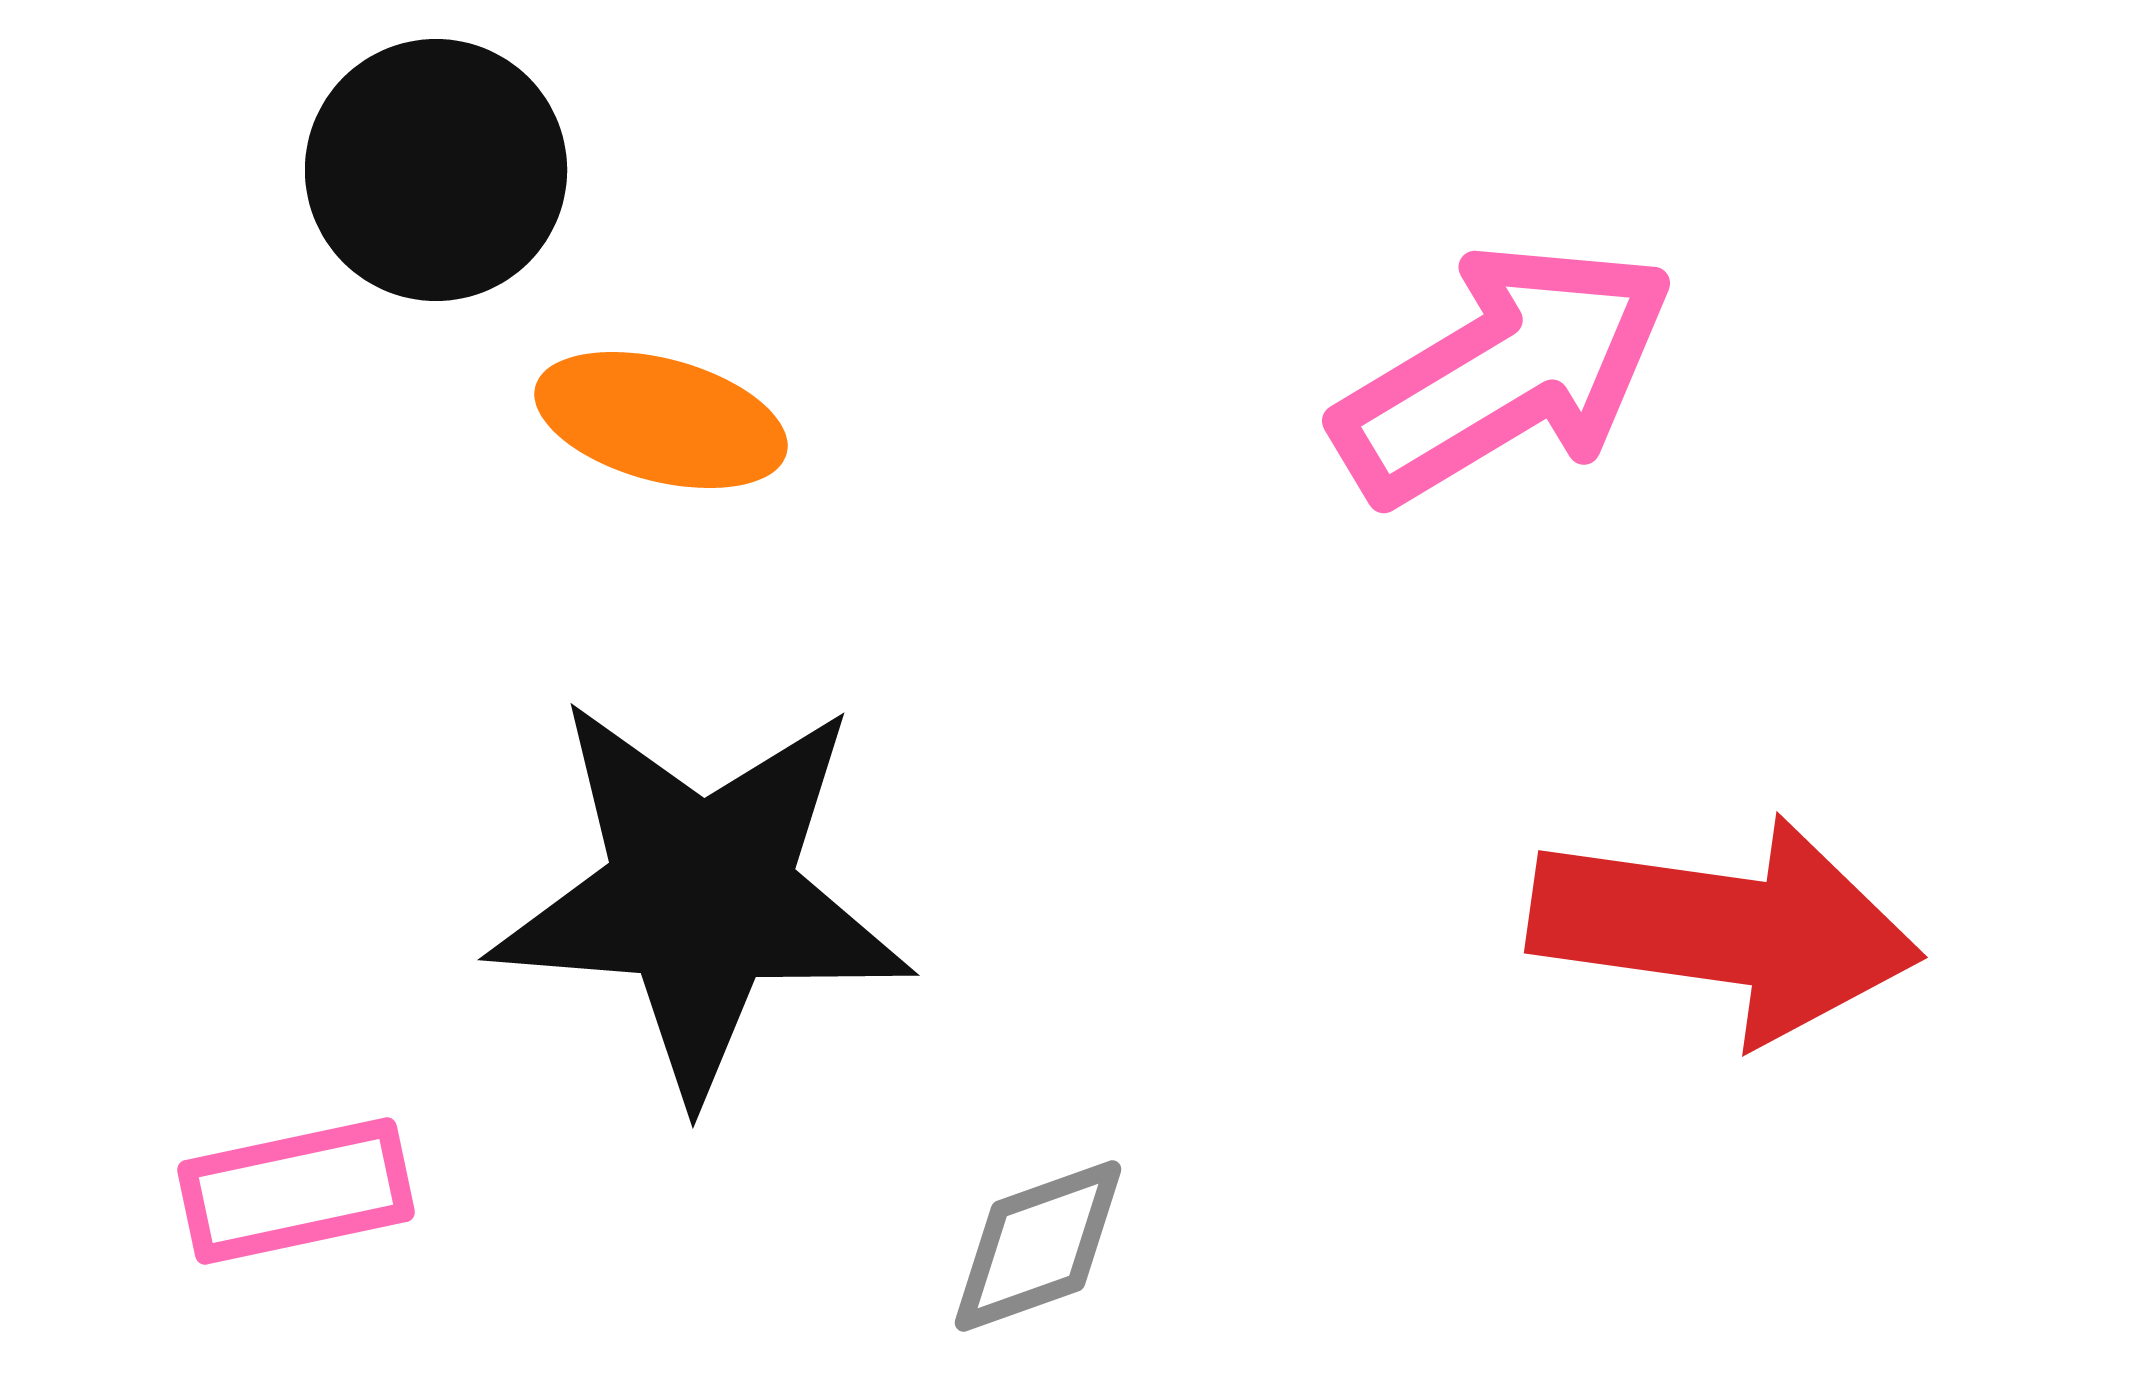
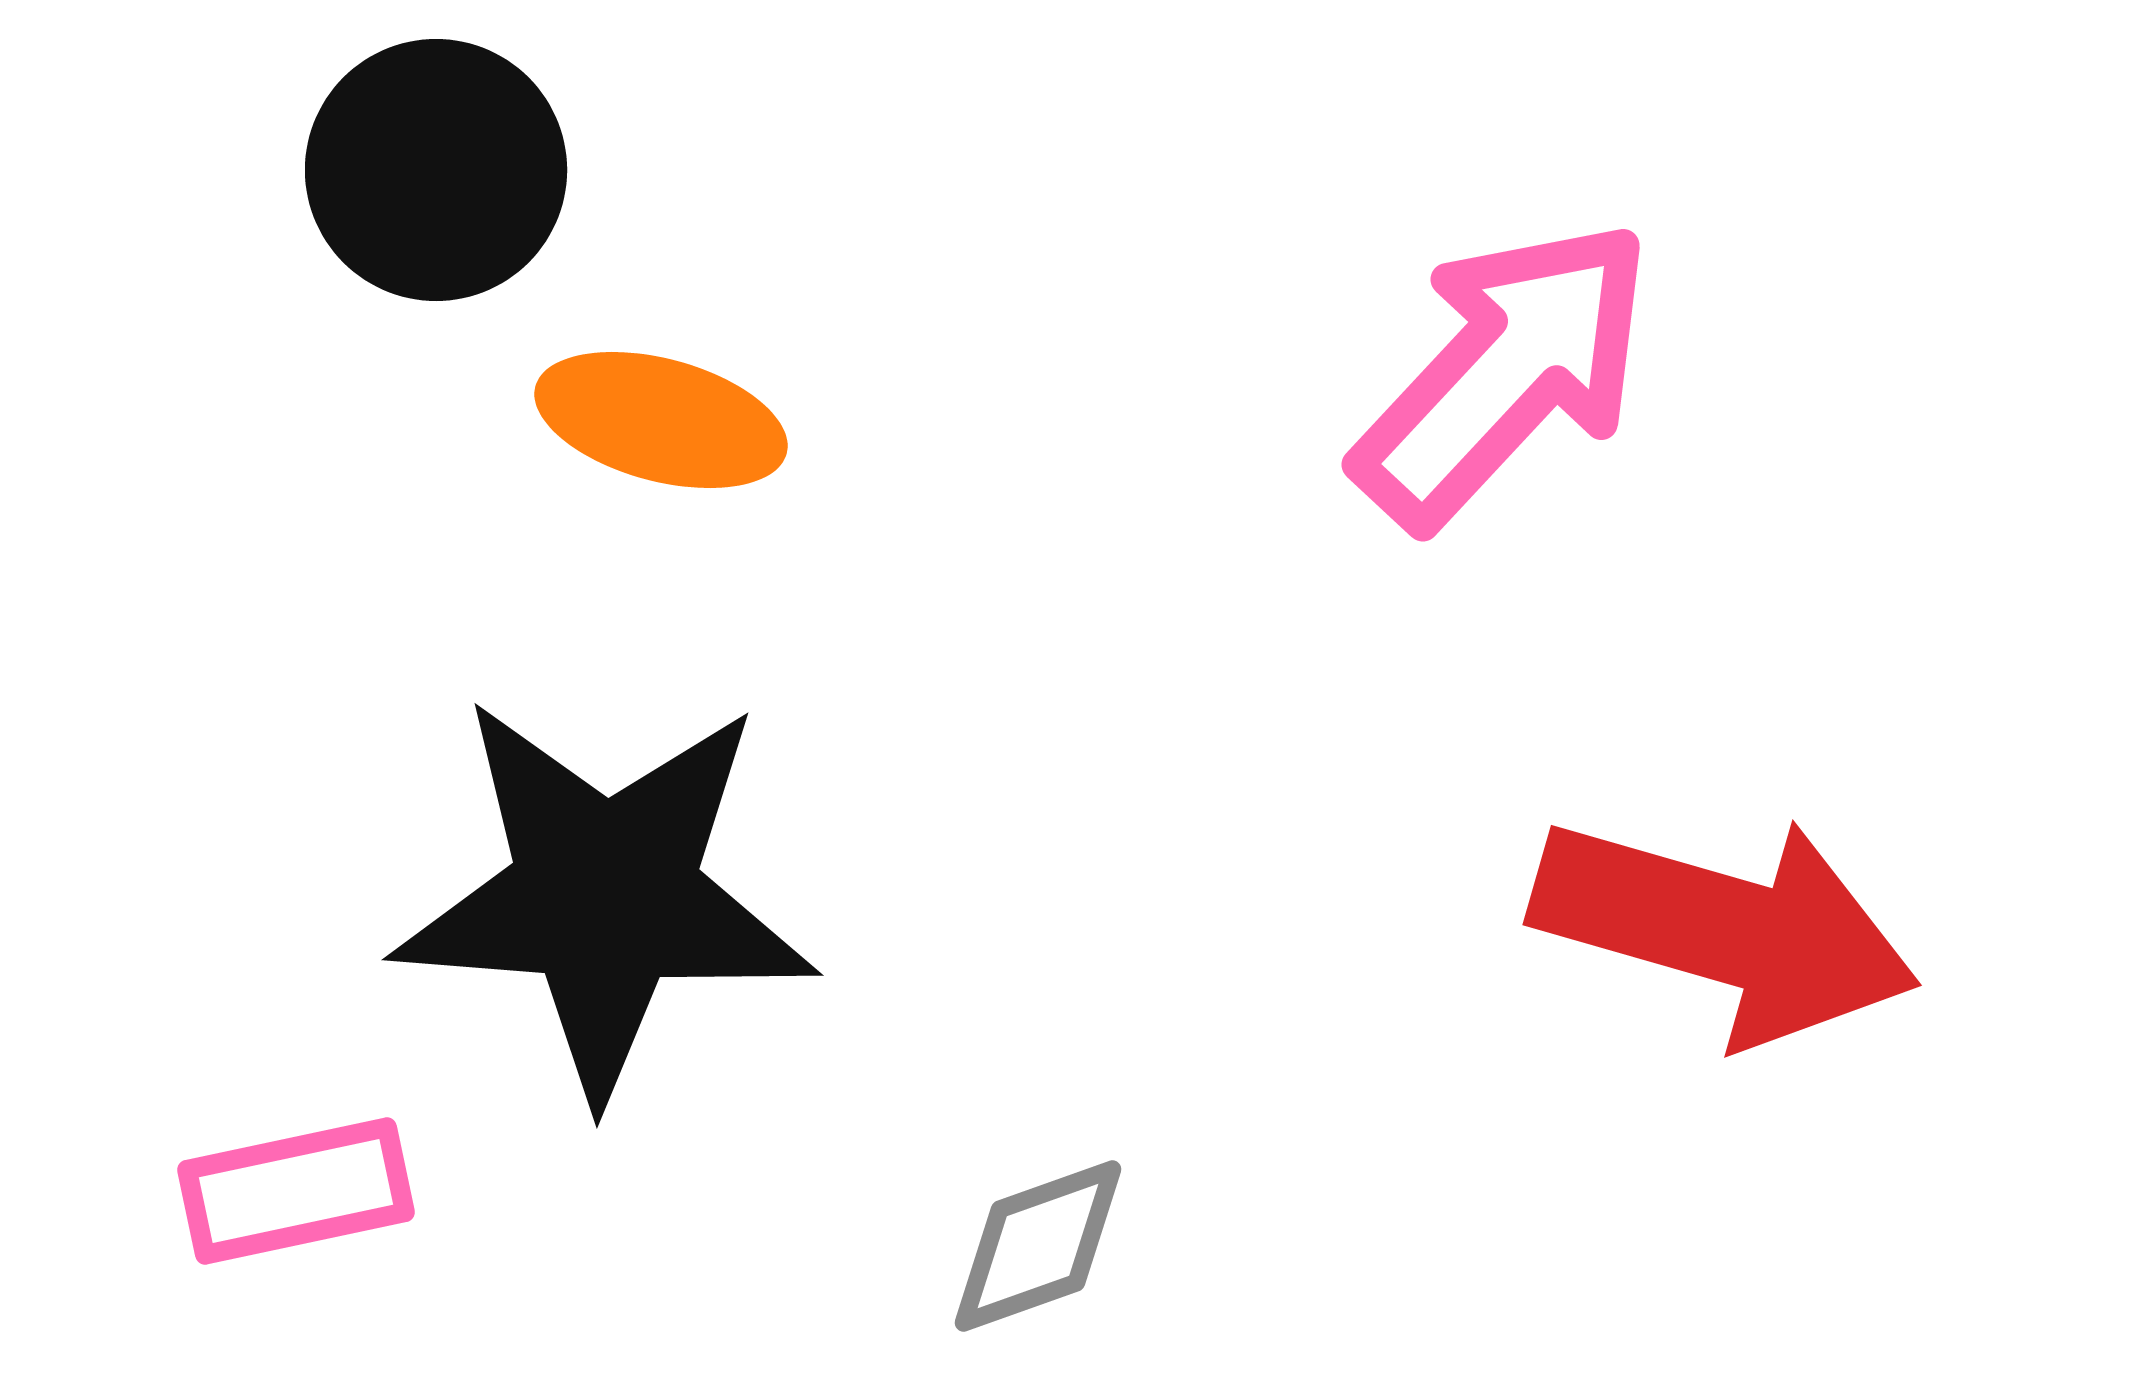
pink arrow: rotated 16 degrees counterclockwise
black star: moved 96 px left
red arrow: rotated 8 degrees clockwise
